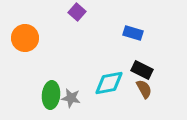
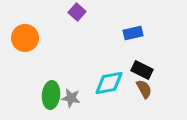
blue rectangle: rotated 30 degrees counterclockwise
